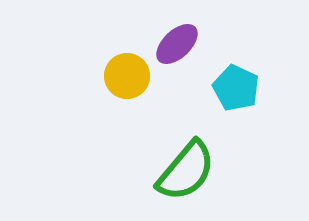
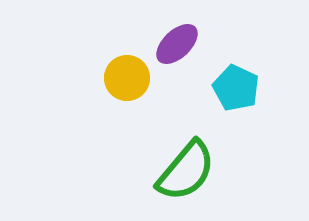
yellow circle: moved 2 px down
